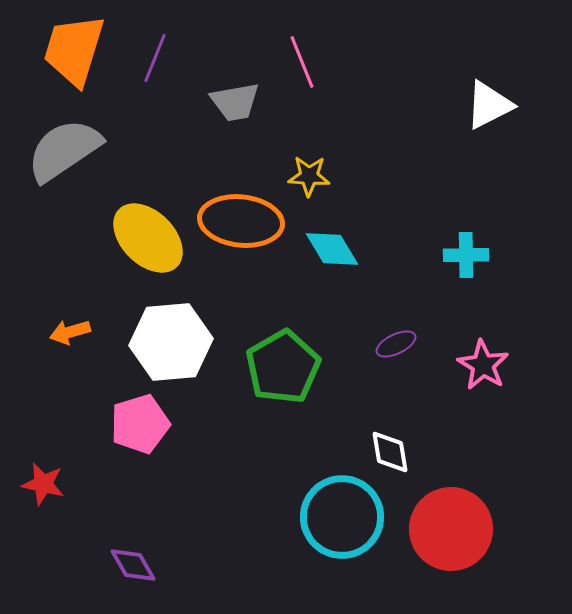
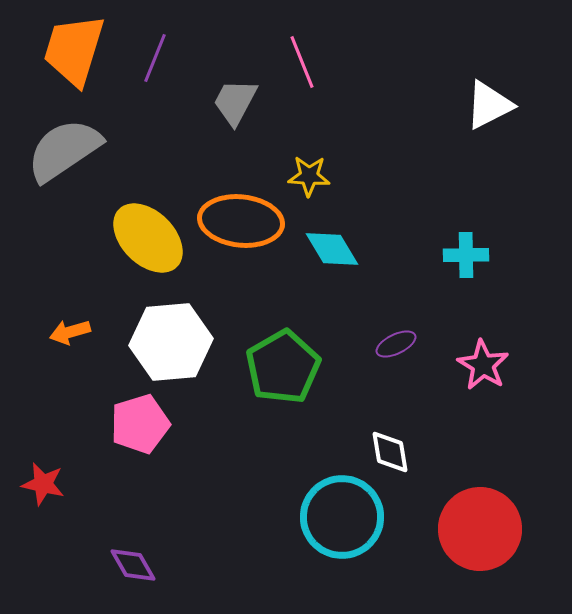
gray trapezoid: rotated 128 degrees clockwise
red circle: moved 29 px right
